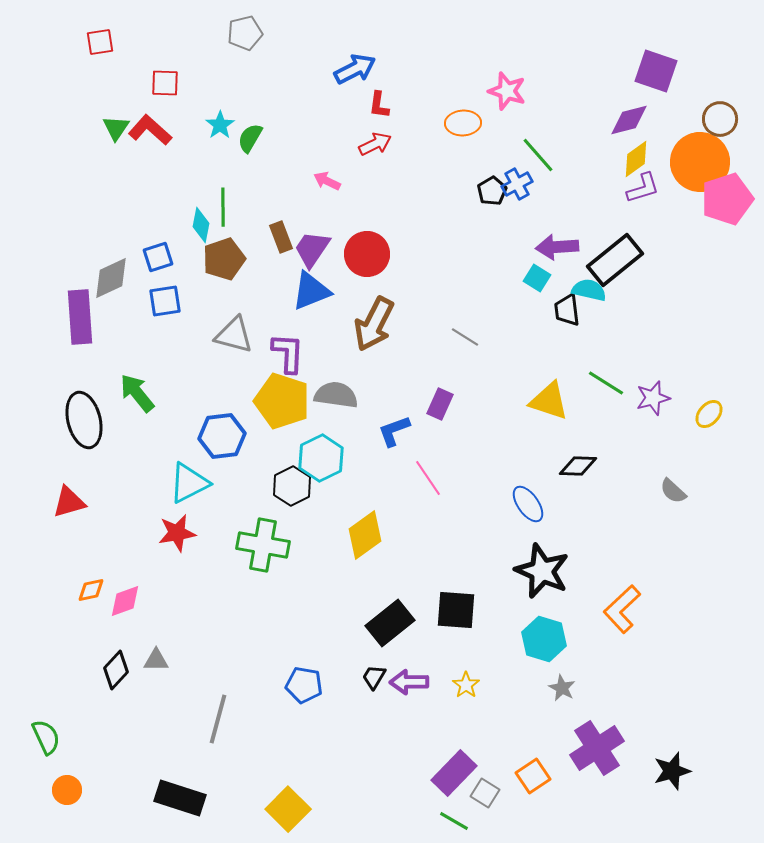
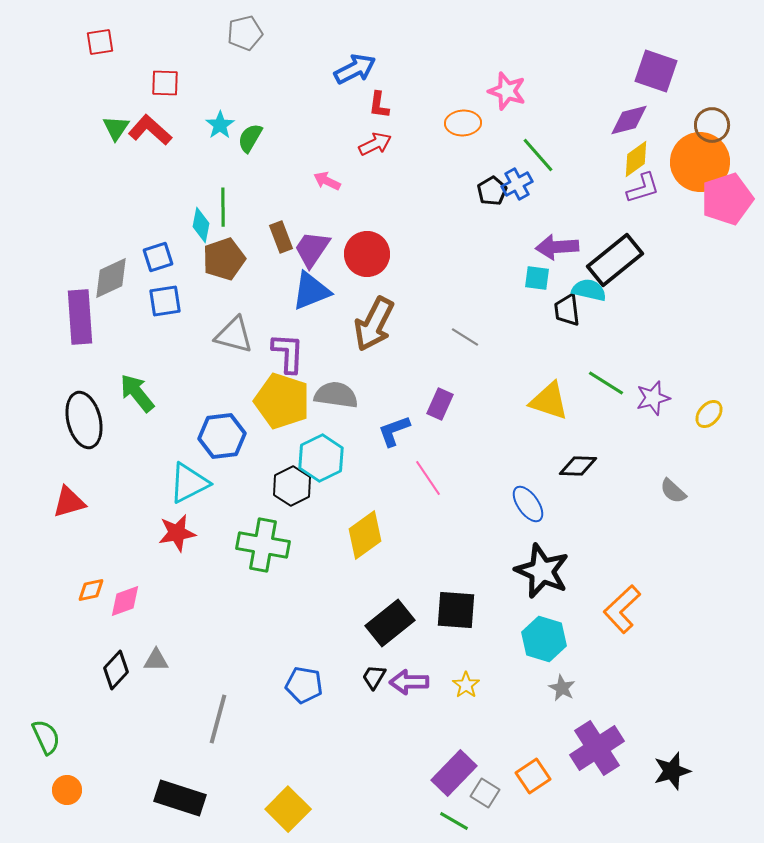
brown circle at (720, 119): moved 8 px left, 6 px down
cyan square at (537, 278): rotated 24 degrees counterclockwise
